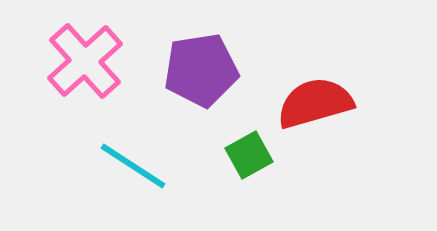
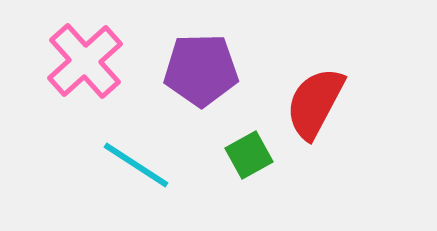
purple pentagon: rotated 8 degrees clockwise
red semicircle: rotated 46 degrees counterclockwise
cyan line: moved 3 px right, 1 px up
